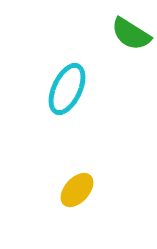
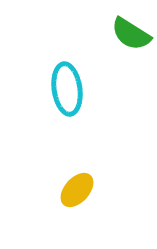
cyan ellipse: rotated 33 degrees counterclockwise
